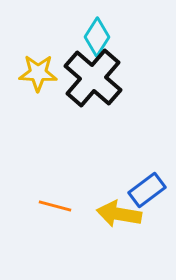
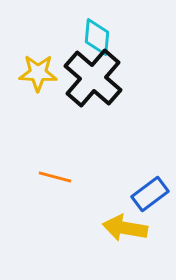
cyan diamond: rotated 27 degrees counterclockwise
blue rectangle: moved 3 px right, 4 px down
orange line: moved 29 px up
yellow arrow: moved 6 px right, 14 px down
